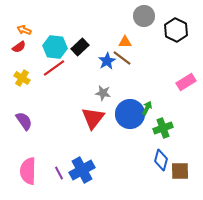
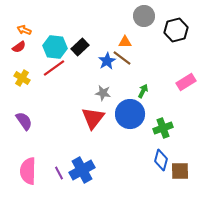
black hexagon: rotated 20 degrees clockwise
green arrow: moved 4 px left, 17 px up
